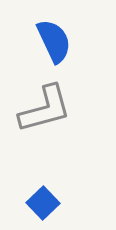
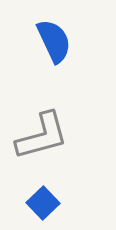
gray L-shape: moved 3 px left, 27 px down
